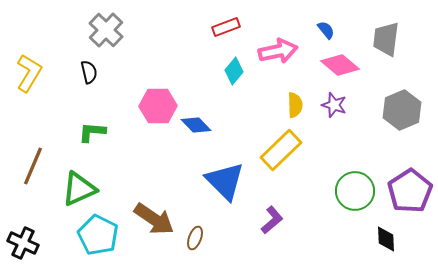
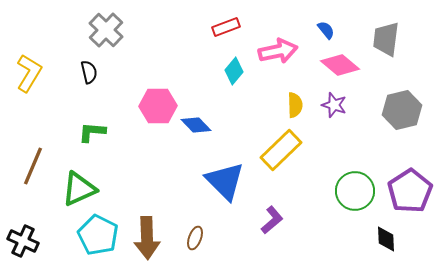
gray hexagon: rotated 9 degrees clockwise
brown arrow: moved 7 px left, 19 px down; rotated 54 degrees clockwise
black cross: moved 2 px up
